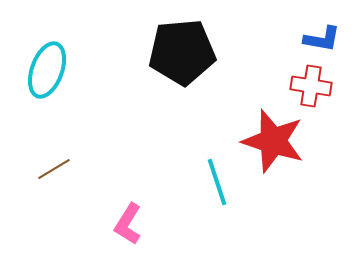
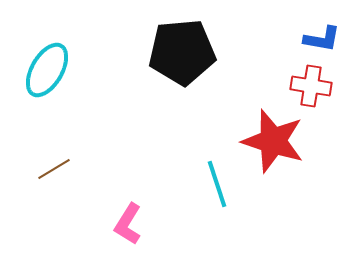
cyan ellipse: rotated 10 degrees clockwise
cyan line: moved 2 px down
